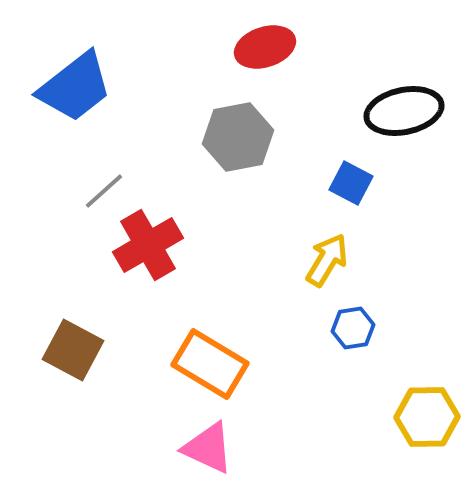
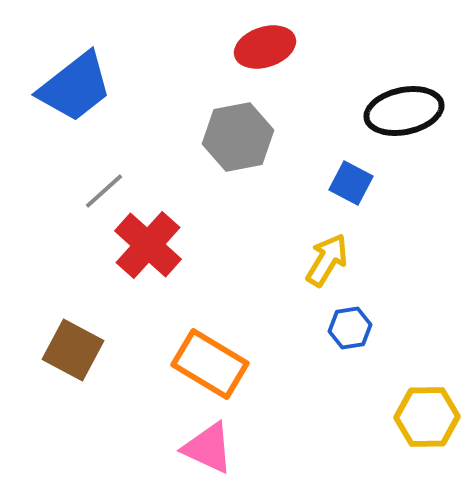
red cross: rotated 18 degrees counterclockwise
blue hexagon: moved 3 px left
